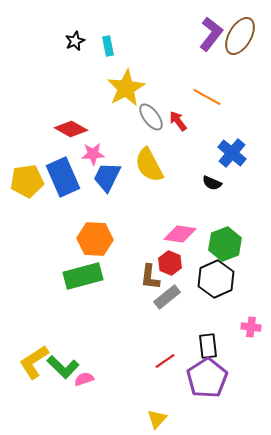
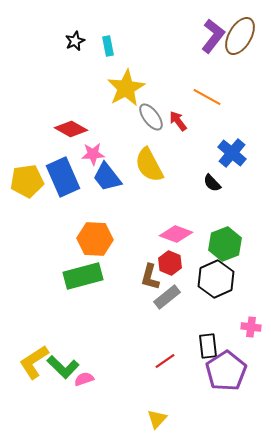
purple L-shape: moved 2 px right, 2 px down
blue trapezoid: rotated 64 degrees counterclockwise
black semicircle: rotated 24 degrees clockwise
pink diamond: moved 4 px left; rotated 12 degrees clockwise
brown L-shape: rotated 8 degrees clockwise
purple pentagon: moved 19 px right, 7 px up
